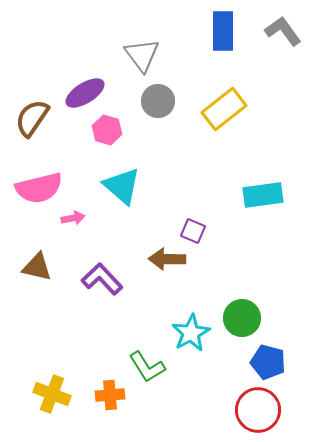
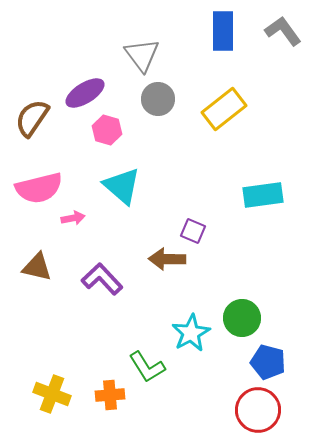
gray circle: moved 2 px up
